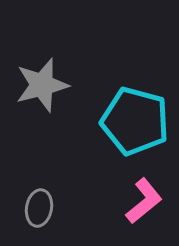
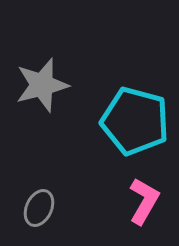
pink L-shape: rotated 21 degrees counterclockwise
gray ellipse: rotated 15 degrees clockwise
